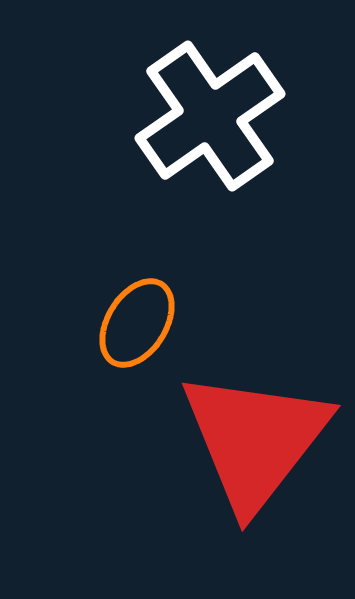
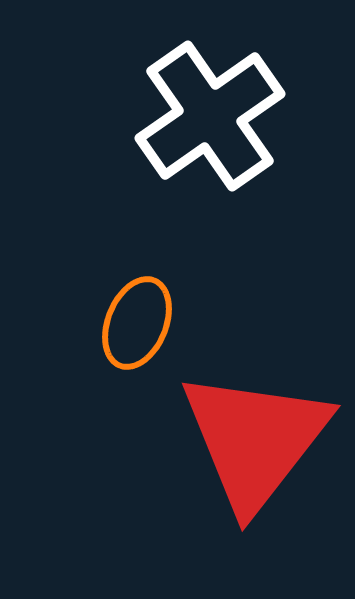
orange ellipse: rotated 10 degrees counterclockwise
